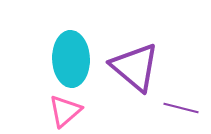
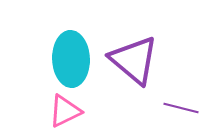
purple triangle: moved 1 px left, 7 px up
pink triangle: rotated 15 degrees clockwise
